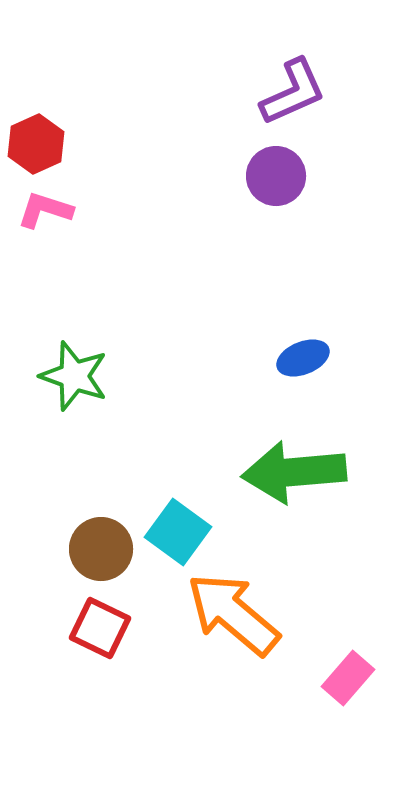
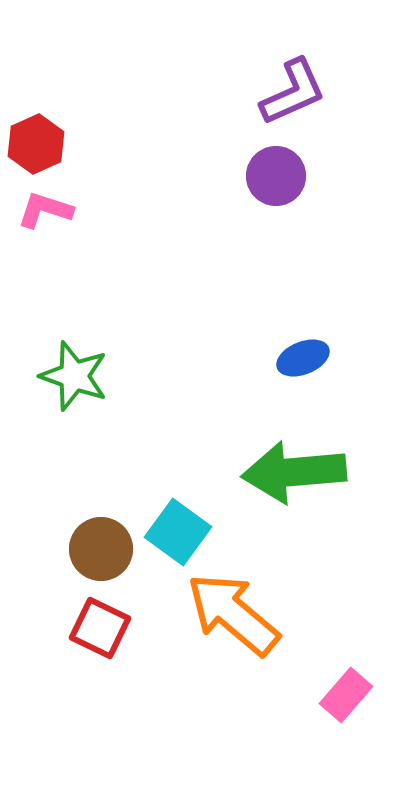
pink rectangle: moved 2 px left, 17 px down
